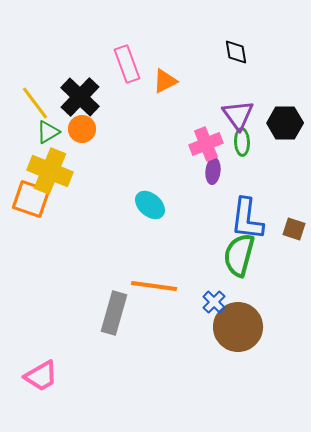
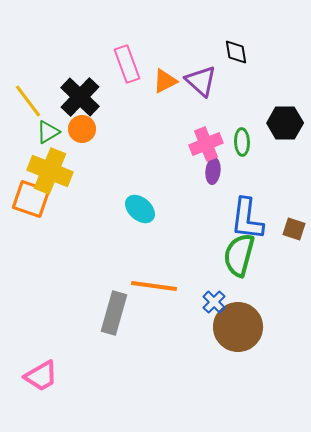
yellow line: moved 7 px left, 2 px up
purple triangle: moved 37 px left, 34 px up; rotated 12 degrees counterclockwise
cyan ellipse: moved 10 px left, 4 px down
